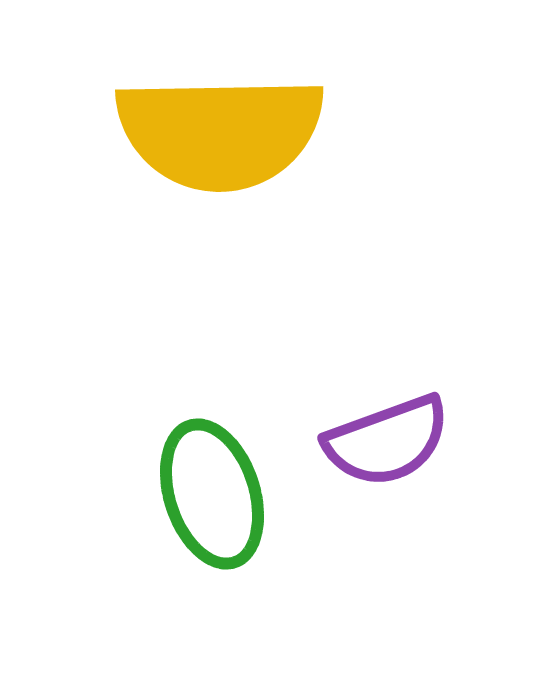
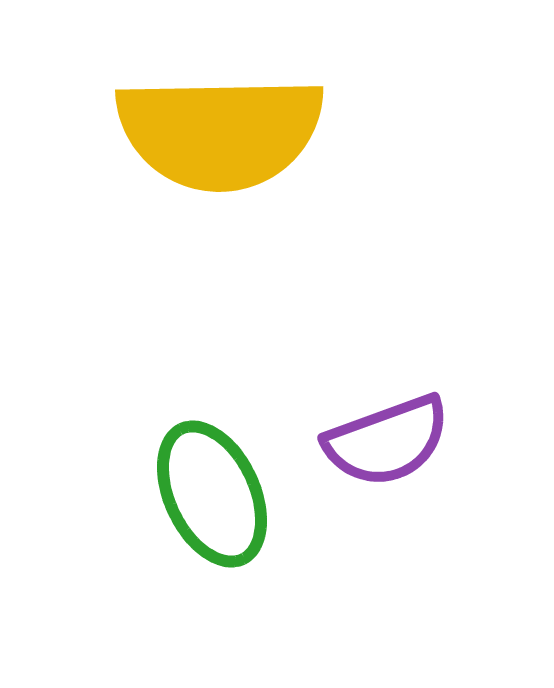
green ellipse: rotated 7 degrees counterclockwise
